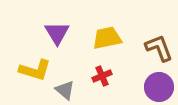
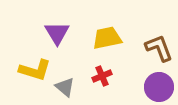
gray triangle: moved 3 px up
